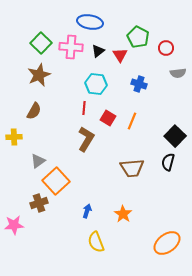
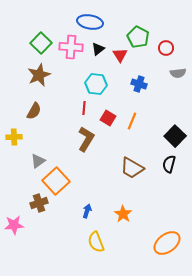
black triangle: moved 2 px up
black semicircle: moved 1 px right, 2 px down
brown trapezoid: rotated 35 degrees clockwise
